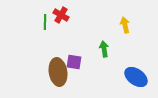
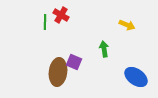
yellow arrow: moved 2 px right; rotated 126 degrees clockwise
purple square: rotated 14 degrees clockwise
brown ellipse: rotated 16 degrees clockwise
